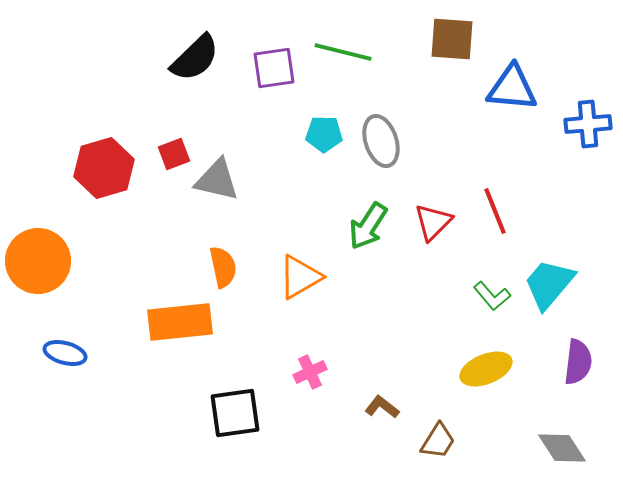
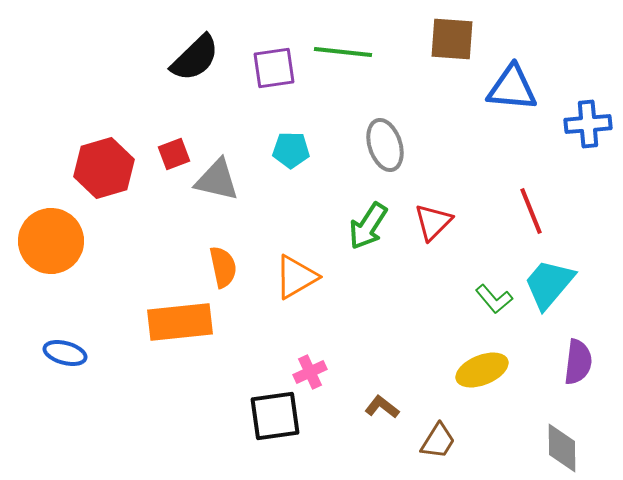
green line: rotated 8 degrees counterclockwise
cyan pentagon: moved 33 px left, 16 px down
gray ellipse: moved 4 px right, 4 px down
red line: moved 36 px right
orange circle: moved 13 px right, 20 px up
orange triangle: moved 4 px left
green L-shape: moved 2 px right, 3 px down
yellow ellipse: moved 4 px left, 1 px down
black square: moved 40 px right, 3 px down
gray diamond: rotated 33 degrees clockwise
